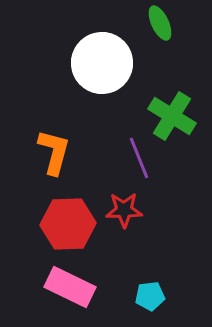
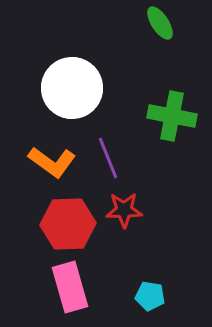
green ellipse: rotated 8 degrees counterclockwise
white circle: moved 30 px left, 25 px down
green cross: rotated 21 degrees counterclockwise
orange L-shape: moved 2 px left, 10 px down; rotated 111 degrees clockwise
purple line: moved 31 px left
pink rectangle: rotated 48 degrees clockwise
cyan pentagon: rotated 16 degrees clockwise
